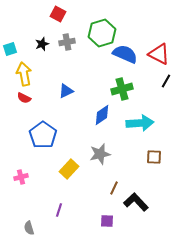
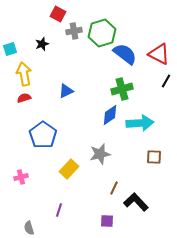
gray cross: moved 7 px right, 11 px up
blue semicircle: rotated 15 degrees clockwise
red semicircle: rotated 136 degrees clockwise
blue diamond: moved 8 px right
